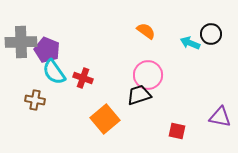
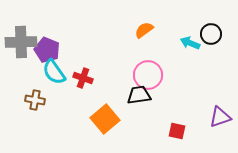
orange semicircle: moved 2 px left, 1 px up; rotated 72 degrees counterclockwise
black trapezoid: rotated 10 degrees clockwise
purple triangle: rotated 30 degrees counterclockwise
